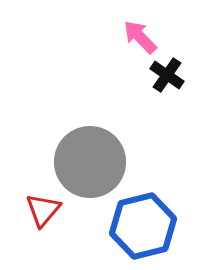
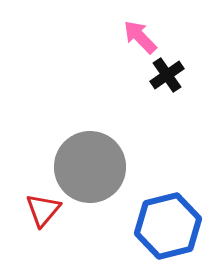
black cross: rotated 20 degrees clockwise
gray circle: moved 5 px down
blue hexagon: moved 25 px right
